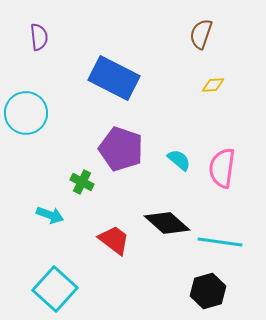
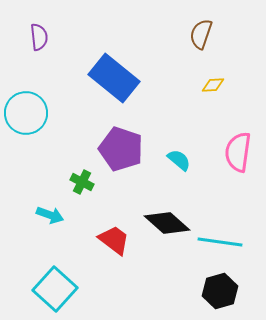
blue rectangle: rotated 12 degrees clockwise
pink semicircle: moved 16 px right, 16 px up
black hexagon: moved 12 px right
